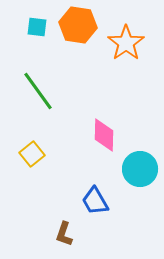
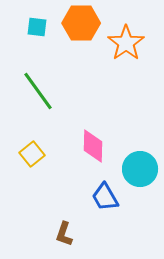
orange hexagon: moved 3 px right, 2 px up; rotated 9 degrees counterclockwise
pink diamond: moved 11 px left, 11 px down
blue trapezoid: moved 10 px right, 4 px up
